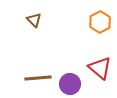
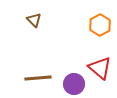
orange hexagon: moved 3 px down
purple circle: moved 4 px right
